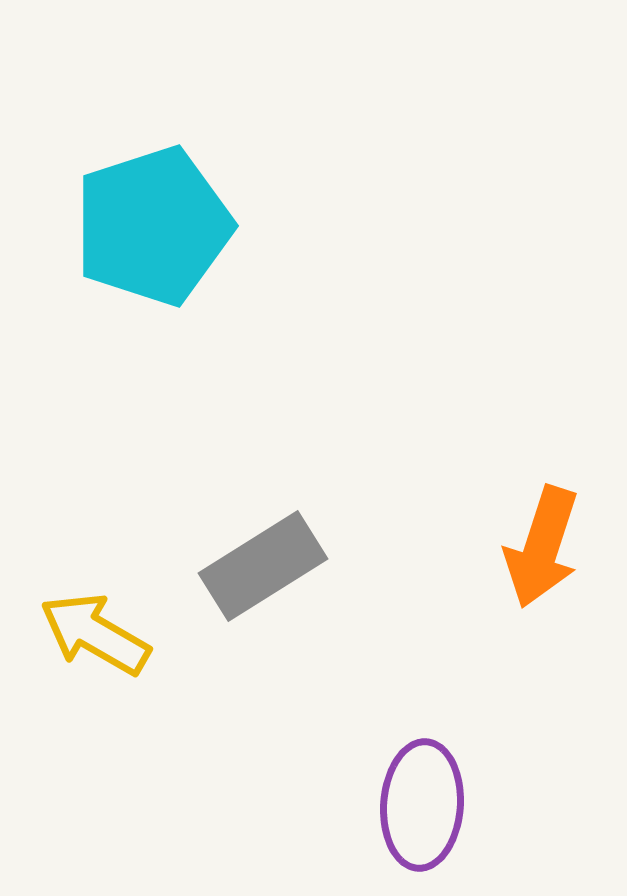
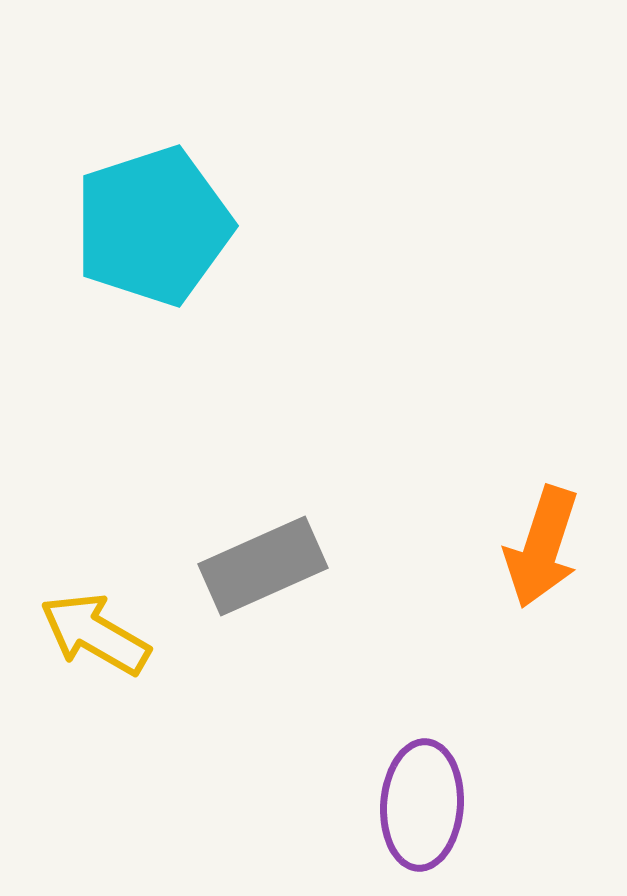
gray rectangle: rotated 8 degrees clockwise
